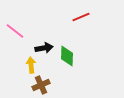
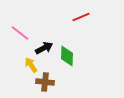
pink line: moved 5 px right, 2 px down
black arrow: rotated 18 degrees counterclockwise
yellow arrow: rotated 28 degrees counterclockwise
brown cross: moved 4 px right, 3 px up; rotated 30 degrees clockwise
